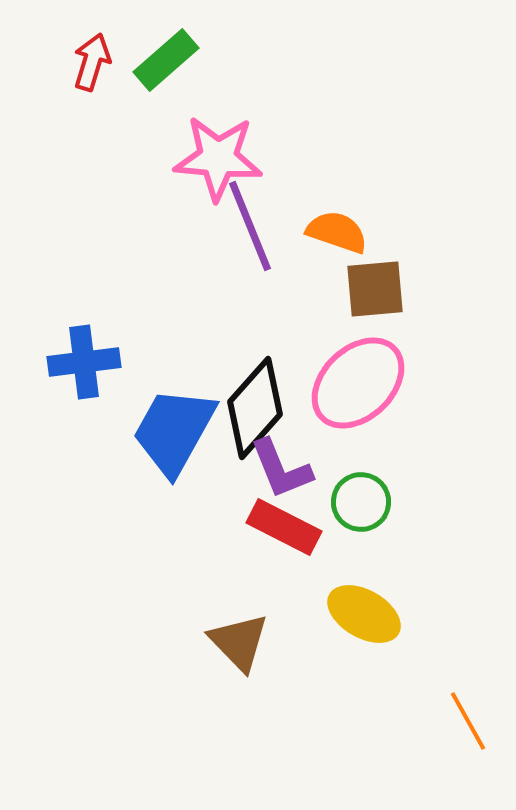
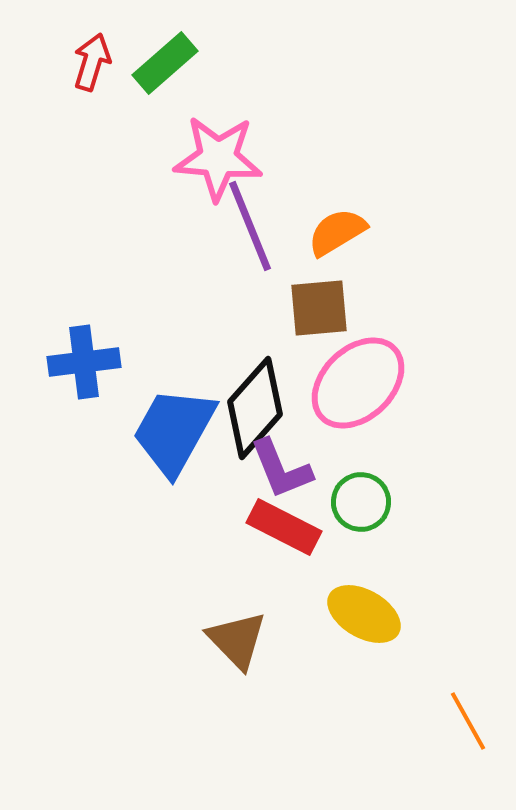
green rectangle: moved 1 px left, 3 px down
orange semicircle: rotated 50 degrees counterclockwise
brown square: moved 56 px left, 19 px down
brown triangle: moved 2 px left, 2 px up
